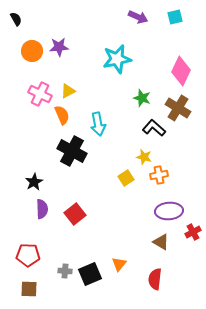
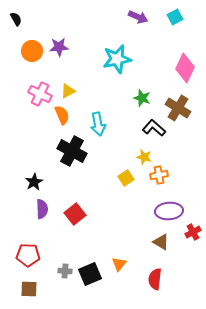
cyan square: rotated 14 degrees counterclockwise
pink diamond: moved 4 px right, 3 px up
